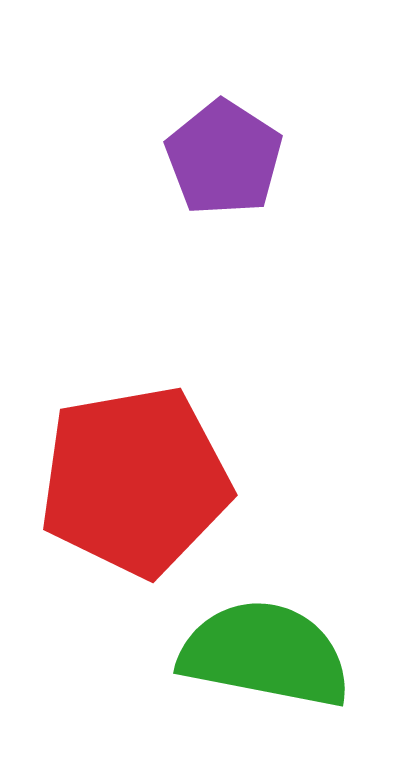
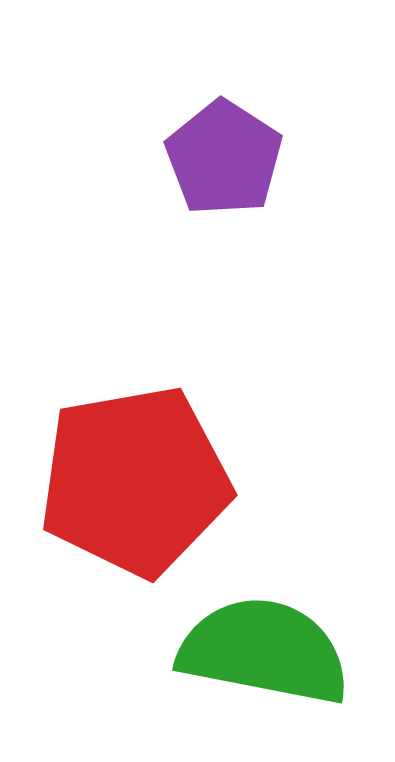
green semicircle: moved 1 px left, 3 px up
